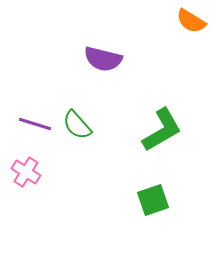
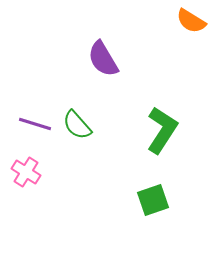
purple semicircle: rotated 45 degrees clockwise
green L-shape: rotated 27 degrees counterclockwise
